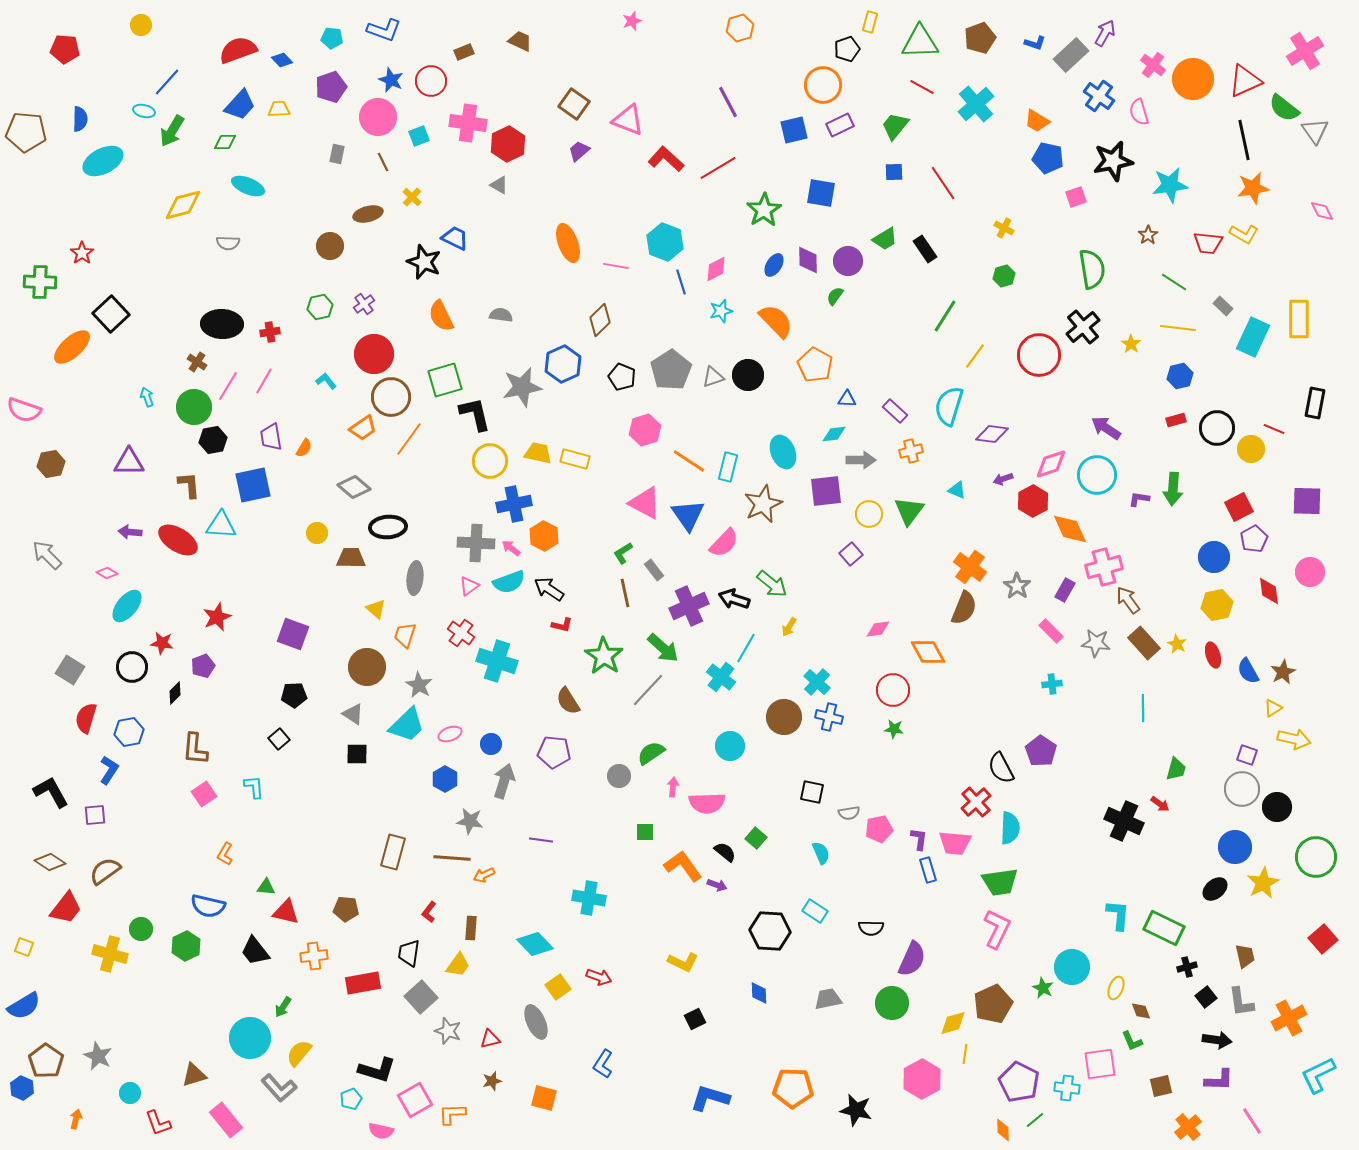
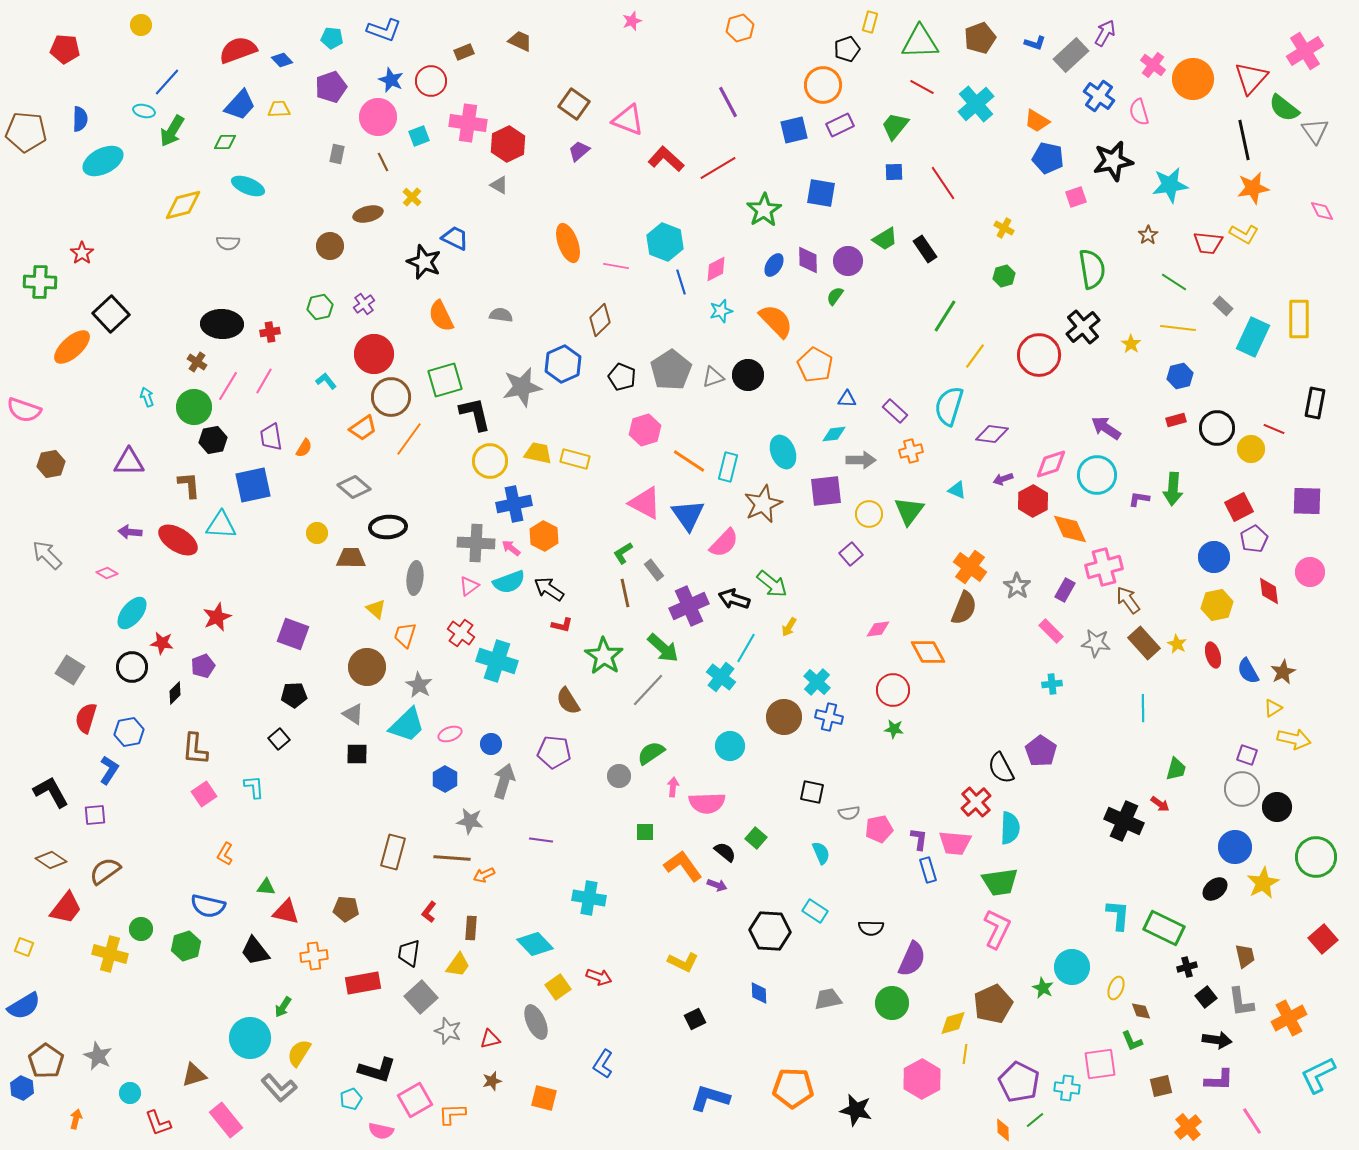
red triangle at (1245, 81): moved 6 px right, 3 px up; rotated 24 degrees counterclockwise
cyan ellipse at (127, 606): moved 5 px right, 7 px down
brown diamond at (50, 862): moved 1 px right, 2 px up
green hexagon at (186, 946): rotated 8 degrees clockwise
yellow semicircle at (299, 1053): rotated 8 degrees counterclockwise
